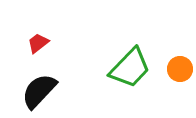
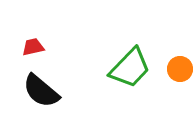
red trapezoid: moved 5 px left, 4 px down; rotated 25 degrees clockwise
black semicircle: moved 2 px right; rotated 93 degrees counterclockwise
